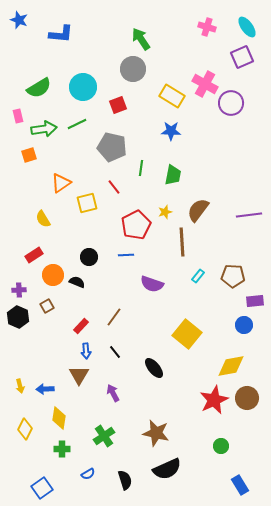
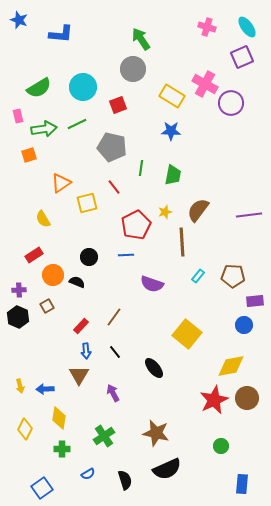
blue rectangle at (240, 485): moved 2 px right, 1 px up; rotated 36 degrees clockwise
